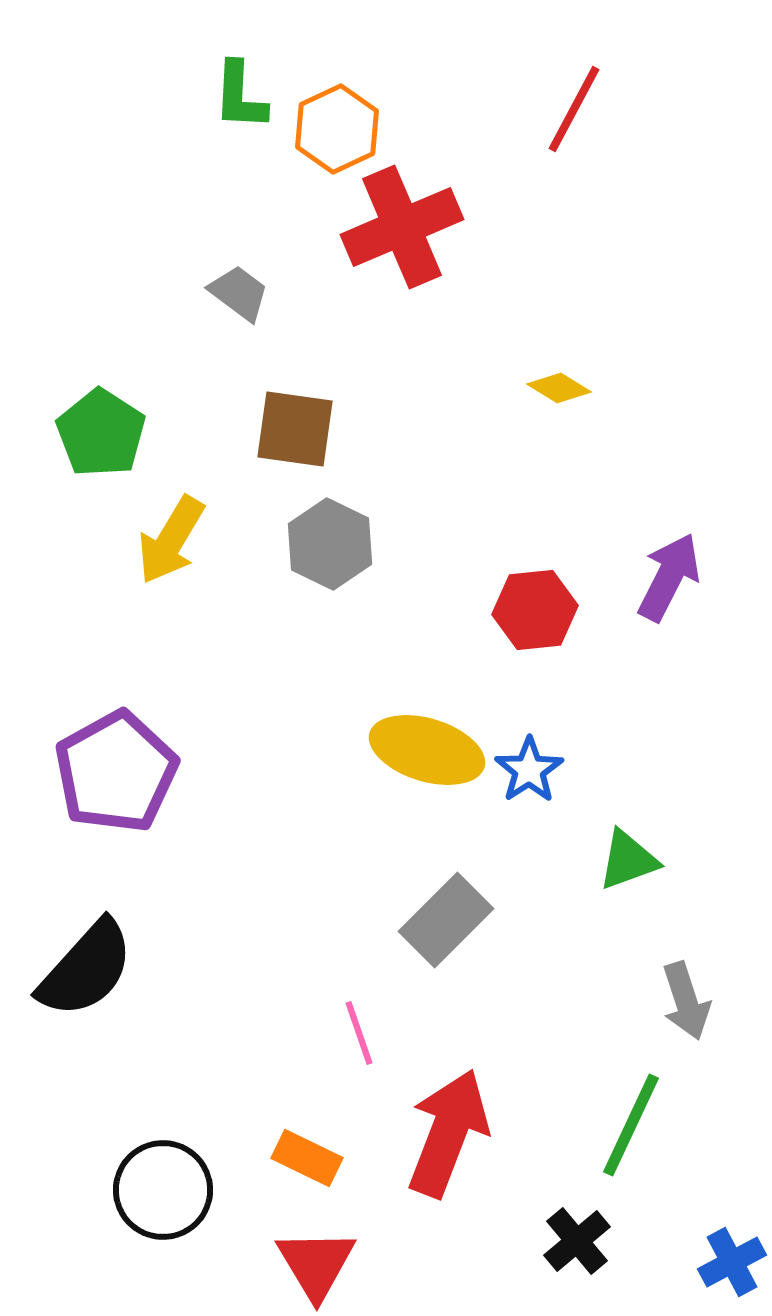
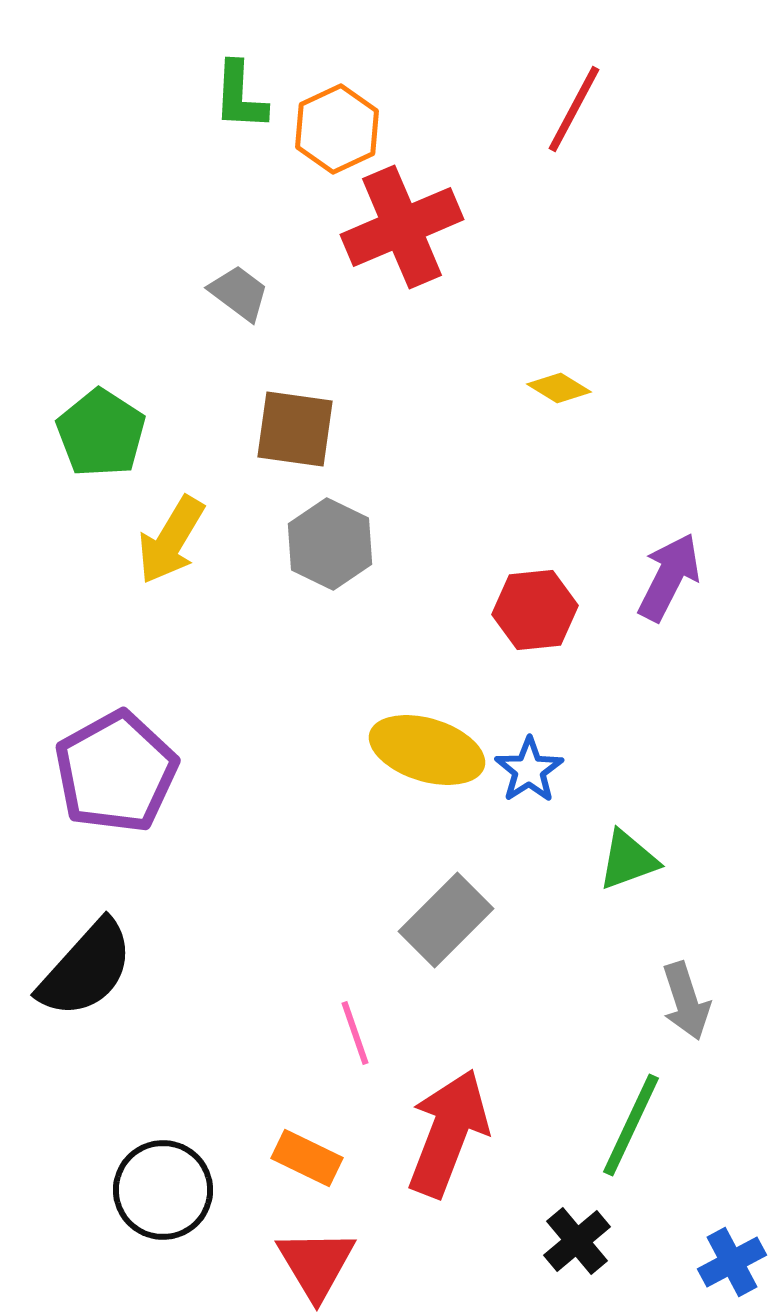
pink line: moved 4 px left
